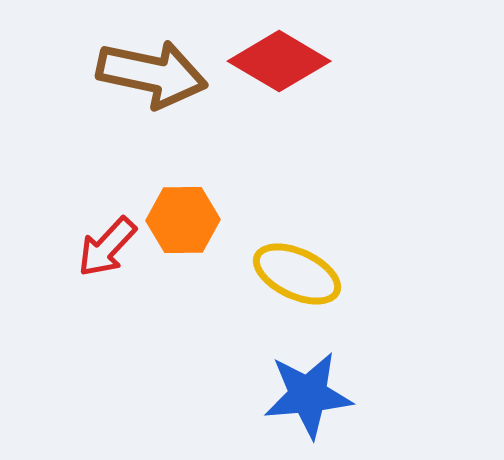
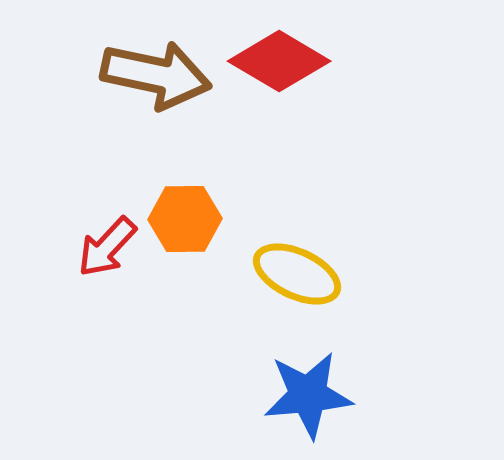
brown arrow: moved 4 px right, 1 px down
orange hexagon: moved 2 px right, 1 px up
